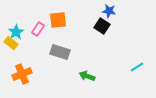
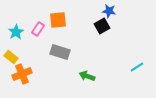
black square: rotated 28 degrees clockwise
yellow rectangle: moved 14 px down
